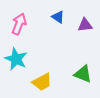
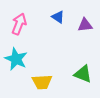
yellow trapezoid: rotated 25 degrees clockwise
